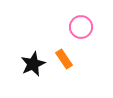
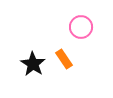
black star: rotated 15 degrees counterclockwise
